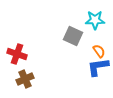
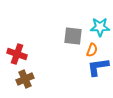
cyan star: moved 5 px right, 7 px down
gray square: rotated 18 degrees counterclockwise
orange semicircle: moved 7 px left, 1 px up; rotated 56 degrees clockwise
